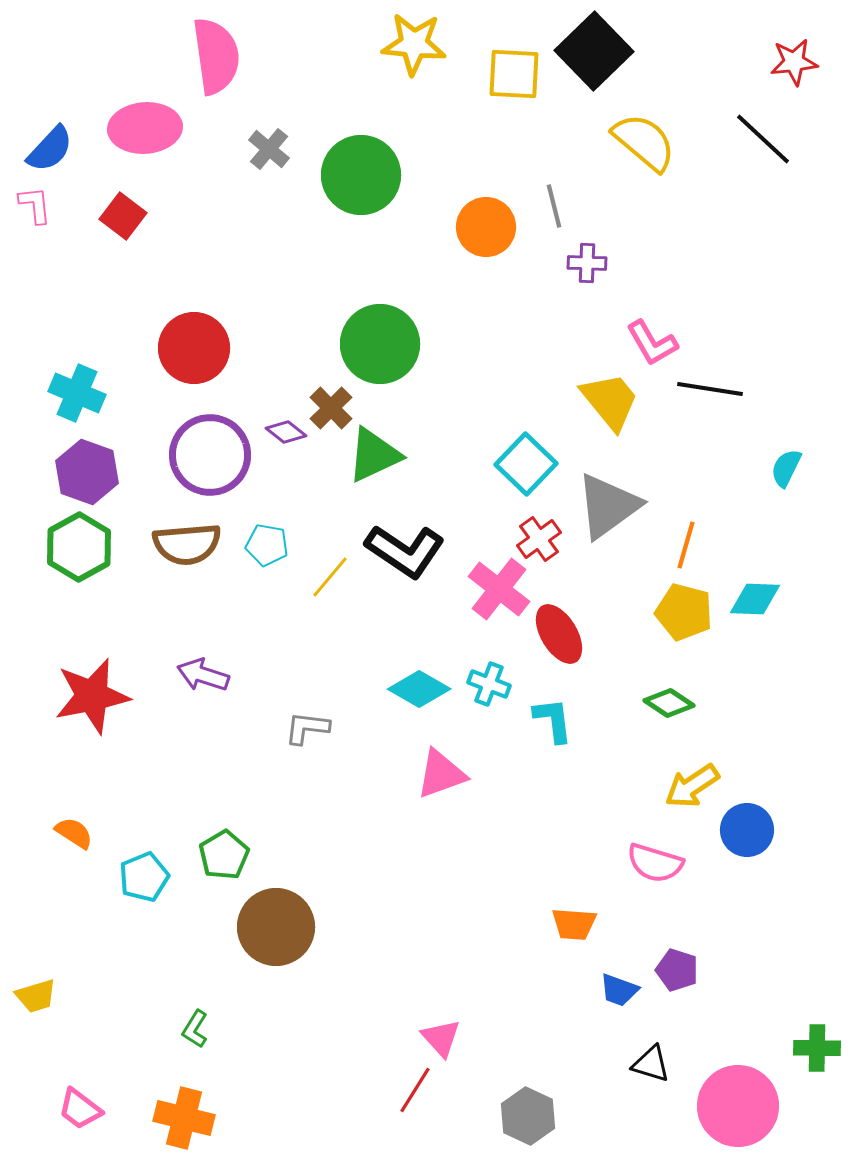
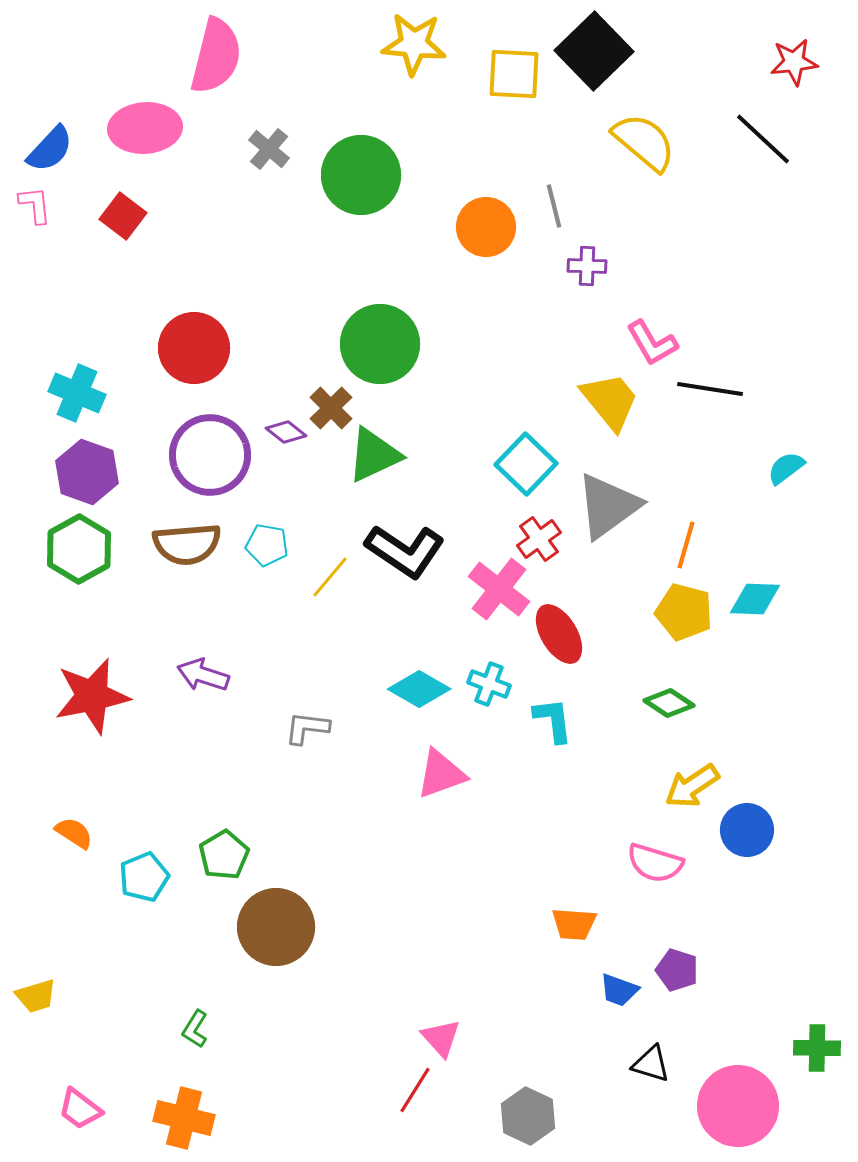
pink semicircle at (216, 56): rotated 22 degrees clockwise
purple cross at (587, 263): moved 3 px down
cyan semicircle at (786, 468): rotated 27 degrees clockwise
green hexagon at (79, 547): moved 2 px down
